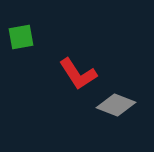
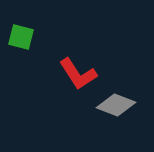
green square: rotated 24 degrees clockwise
